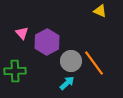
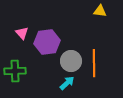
yellow triangle: rotated 16 degrees counterclockwise
purple hexagon: rotated 20 degrees clockwise
orange line: rotated 36 degrees clockwise
